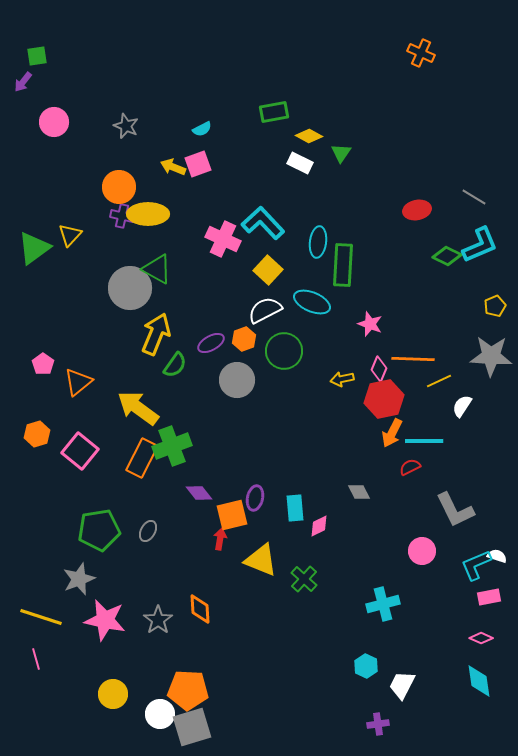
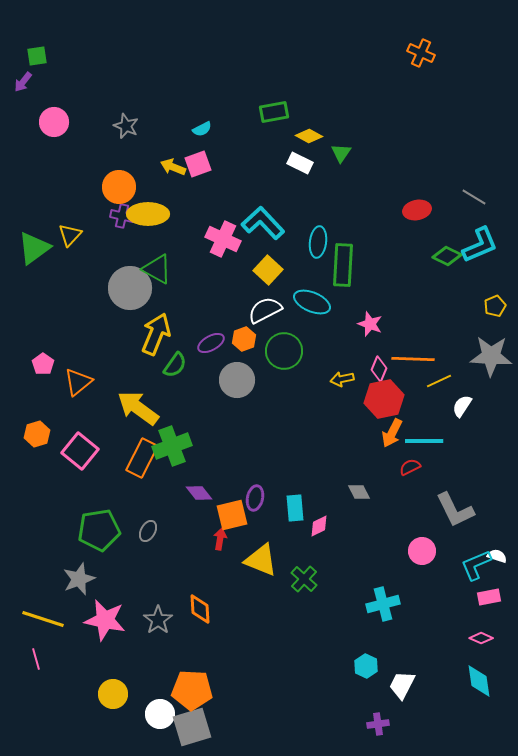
yellow line at (41, 617): moved 2 px right, 2 px down
orange pentagon at (188, 690): moved 4 px right
